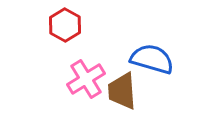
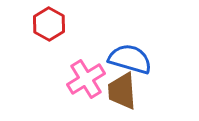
red hexagon: moved 16 px left, 1 px up
blue semicircle: moved 22 px left
